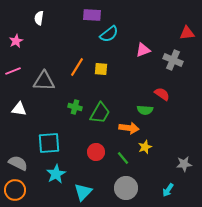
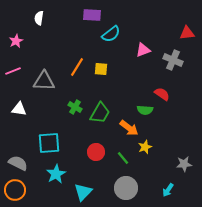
cyan semicircle: moved 2 px right
green cross: rotated 16 degrees clockwise
orange arrow: rotated 30 degrees clockwise
